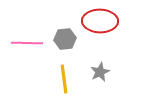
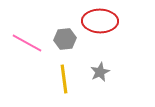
pink line: rotated 28 degrees clockwise
